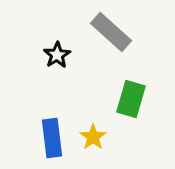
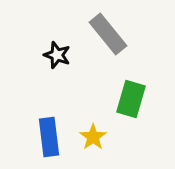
gray rectangle: moved 3 px left, 2 px down; rotated 9 degrees clockwise
black star: rotated 20 degrees counterclockwise
blue rectangle: moved 3 px left, 1 px up
